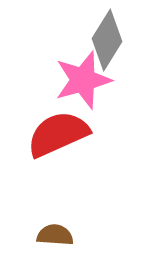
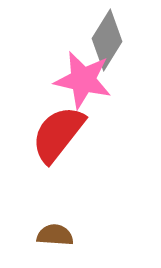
pink star: rotated 28 degrees clockwise
red semicircle: rotated 28 degrees counterclockwise
